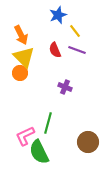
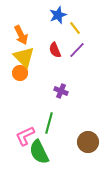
yellow line: moved 3 px up
purple line: rotated 66 degrees counterclockwise
purple cross: moved 4 px left, 4 px down
green line: moved 1 px right
